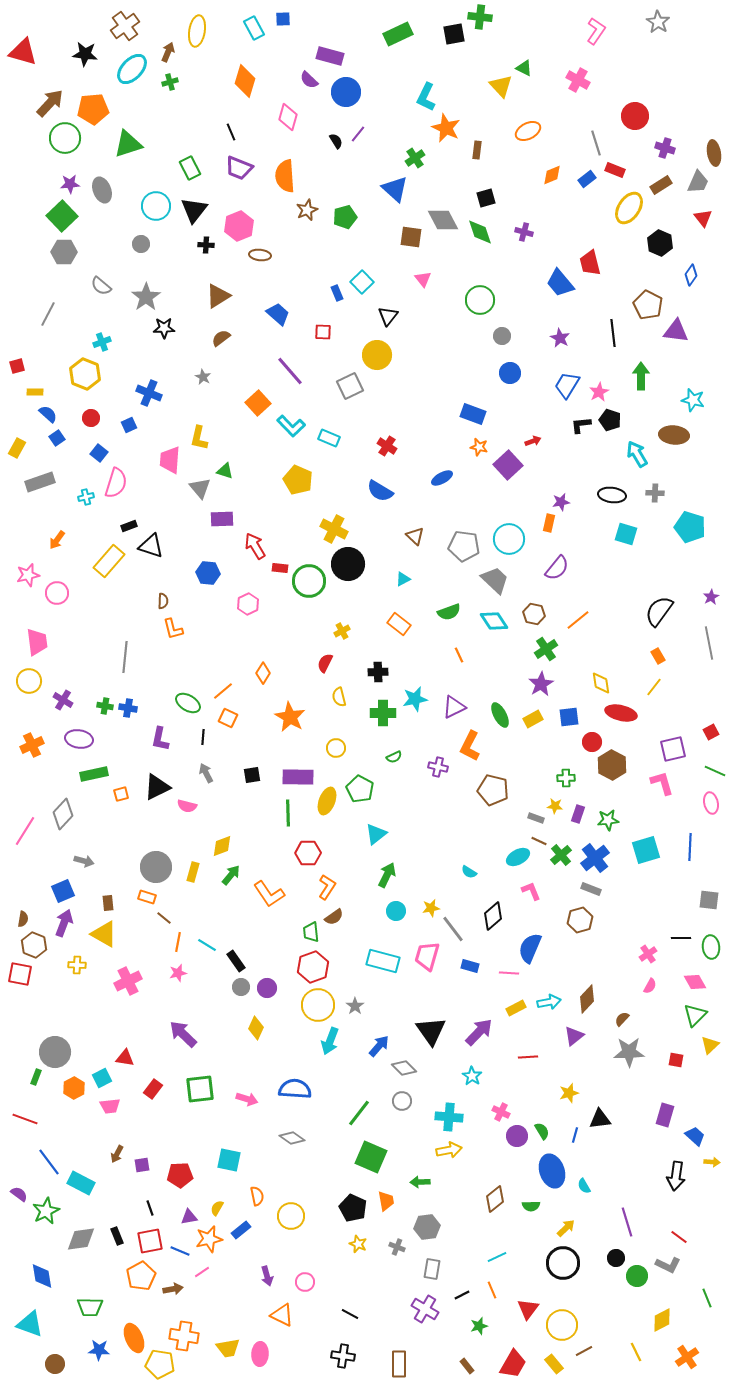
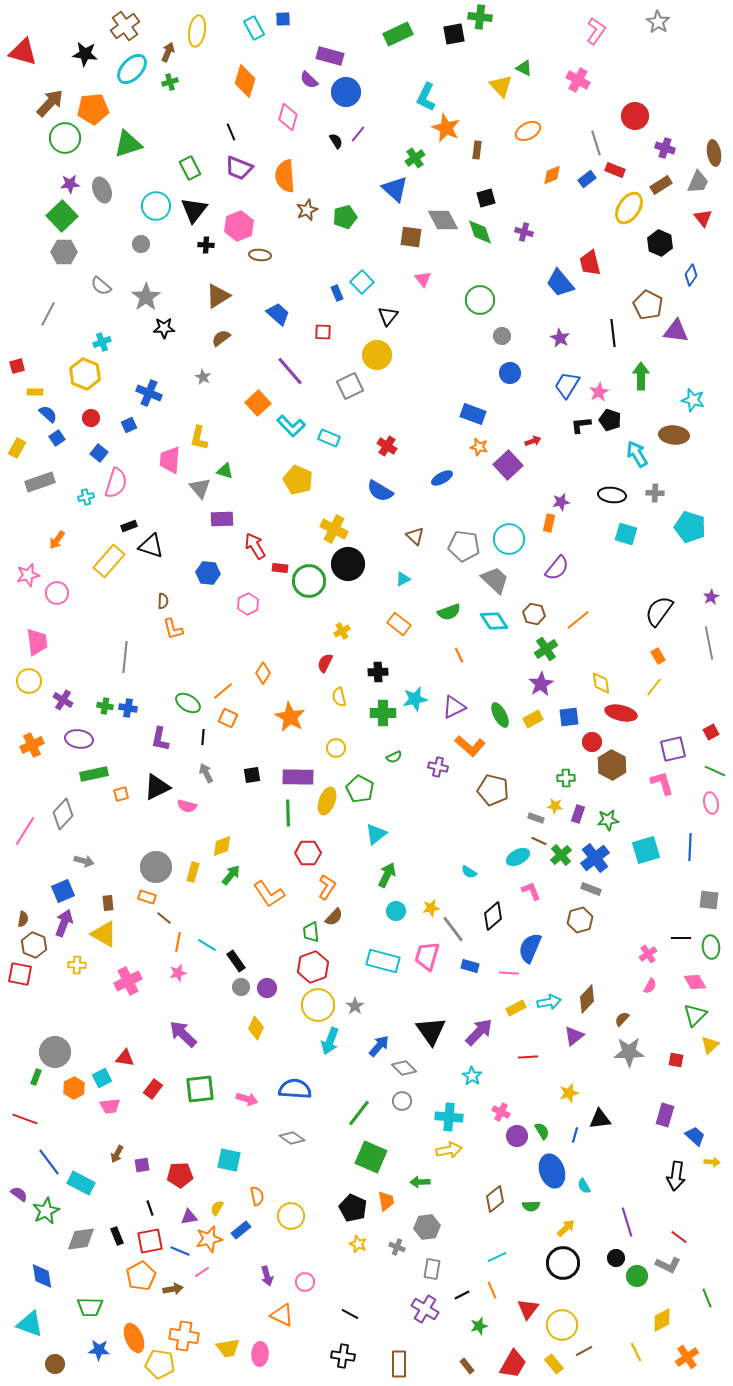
orange L-shape at (470, 746): rotated 76 degrees counterclockwise
brown semicircle at (334, 917): rotated 12 degrees counterclockwise
